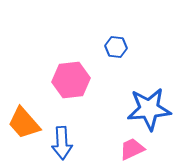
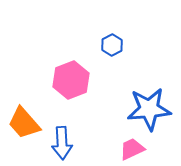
blue hexagon: moved 4 px left, 2 px up; rotated 25 degrees clockwise
pink hexagon: rotated 15 degrees counterclockwise
